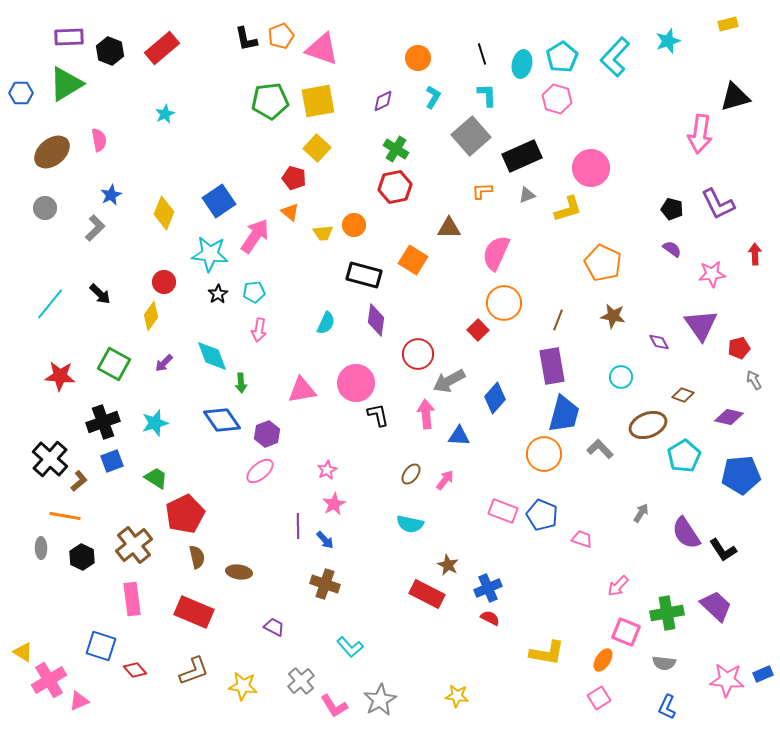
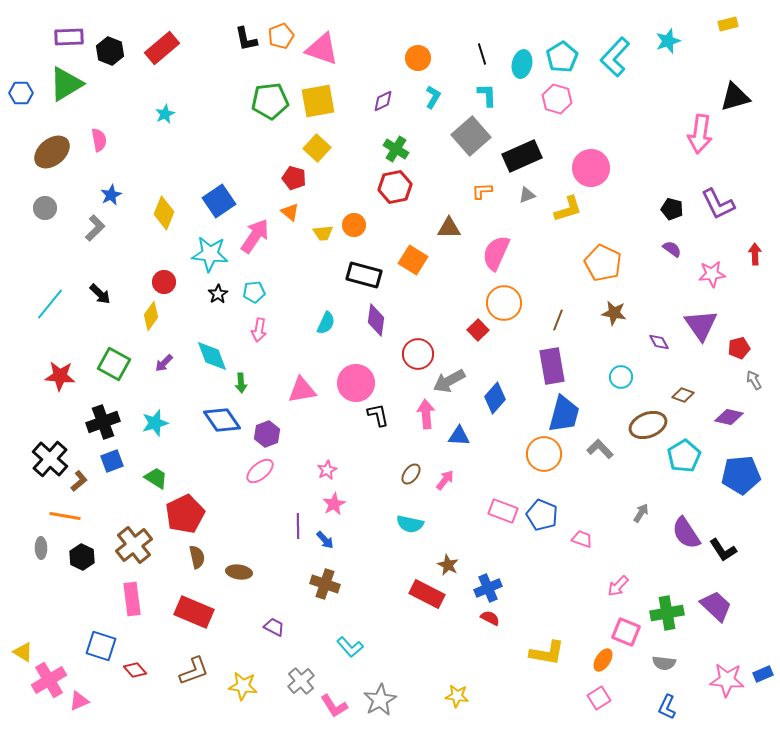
brown star at (613, 316): moved 1 px right, 3 px up
